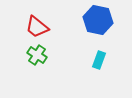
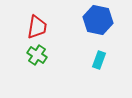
red trapezoid: rotated 120 degrees counterclockwise
